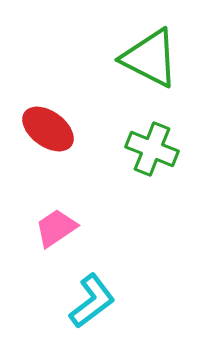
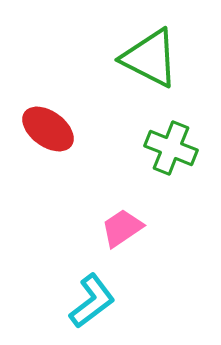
green cross: moved 19 px right, 1 px up
pink trapezoid: moved 66 px right
